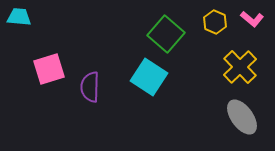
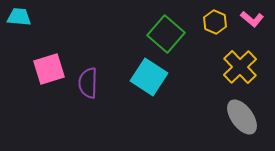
purple semicircle: moved 2 px left, 4 px up
